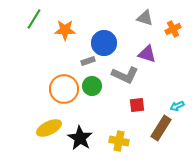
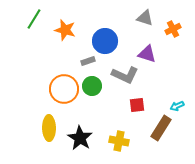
orange star: rotated 15 degrees clockwise
blue circle: moved 1 px right, 2 px up
yellow ellipse: rotated 65 degrees counterclockwise
